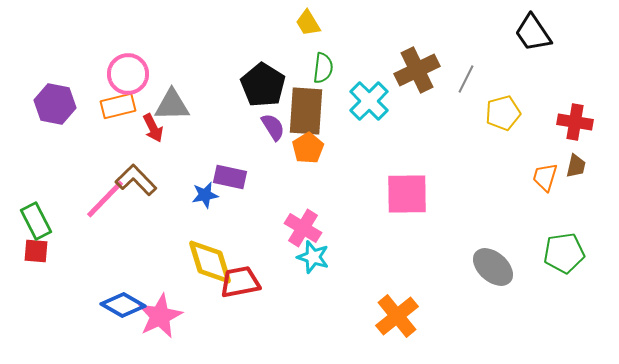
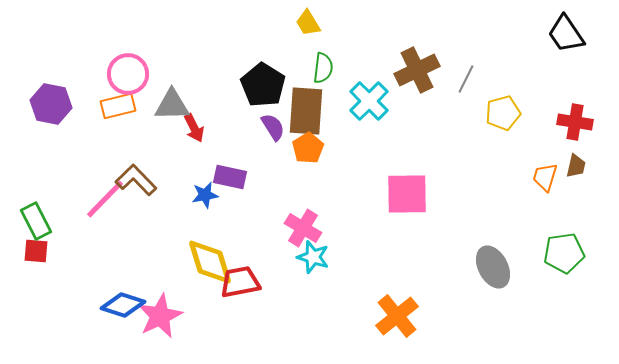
black trapezoid: moved 33 px right, 1 px down
purple hexagon: moved 4 px left
red arrow: moved 41 px right
gray ellipse: rotated 21 degrees clockwise
blue diamond: rotated 12 degrees counterclockwise
